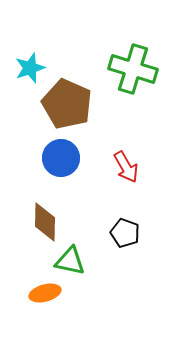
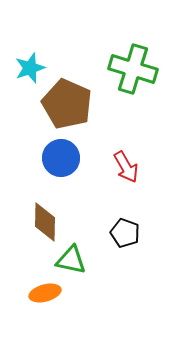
green triangle: moved 1 px right, 1 px up
